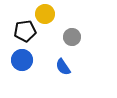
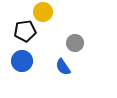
yellow circle: moved 2 px left, 2 px up
gray circle: moved 3 px right, 6 px down
blue circle: moved 1 px down
